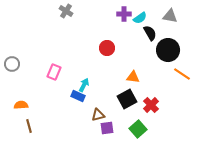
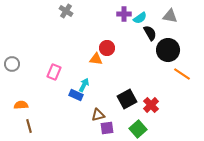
orange triangle: moved 37 px left, 18 px up
blue rectangle: moved 2 px left, 1 px up
